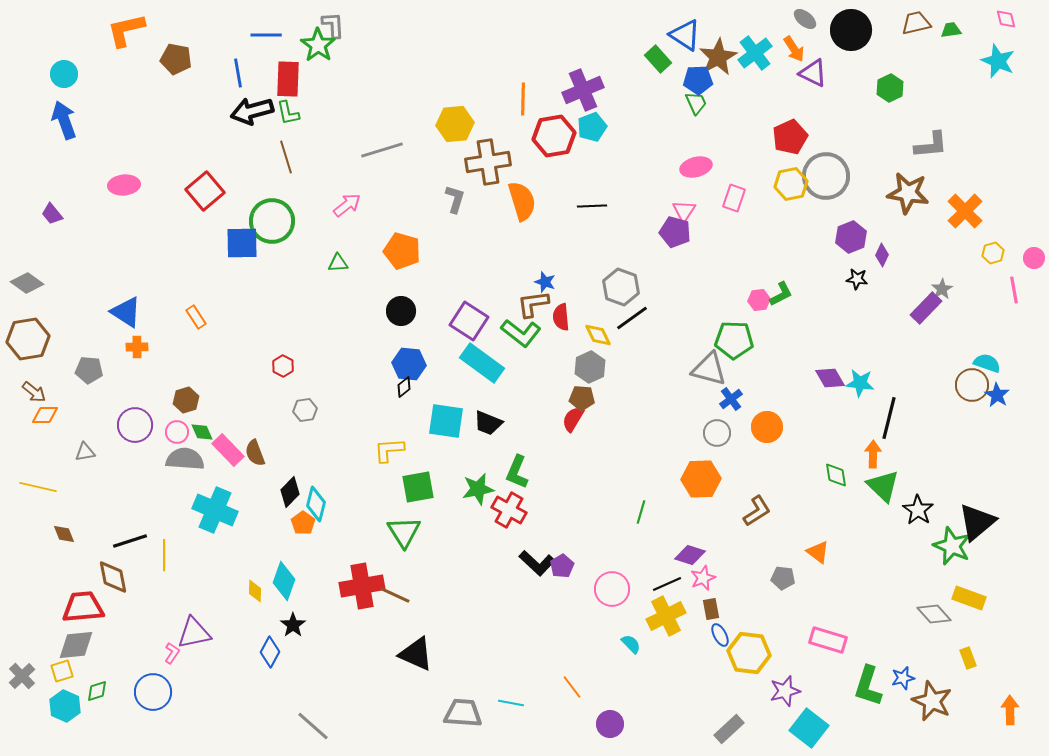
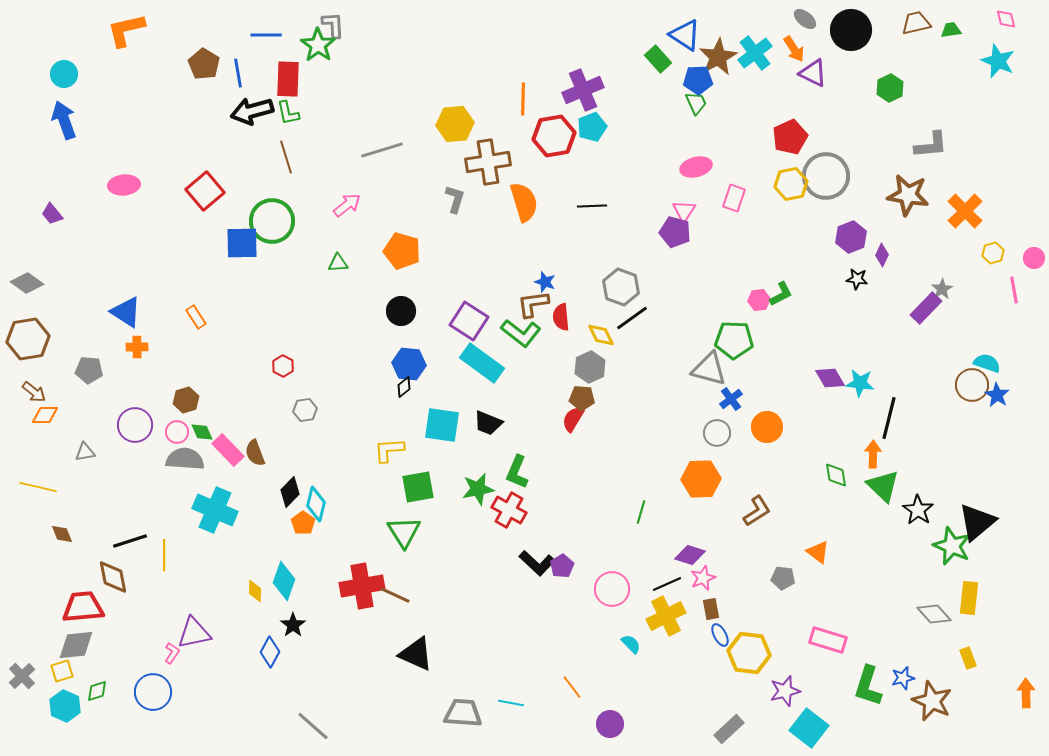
brown pentagon at (176, 59): moved 28 px right, 5 px down; rotated 20 degrees clockwise
brown star at (908, 193): moved 2 px down
orange semicircle at (522, 201): moved 2 px right, 1 px down
yellow diamond at (598, 335): moved 3 px right
cyan square at (446, 421): moved 4 px left, 4 px down
brown diamond at (64, 534): moved 2 px left
yellow rectangle at (969, 598): rotated 76 degrees clockwise
orange arrow at (1010, 710): moved 16 px right, 17 px up
